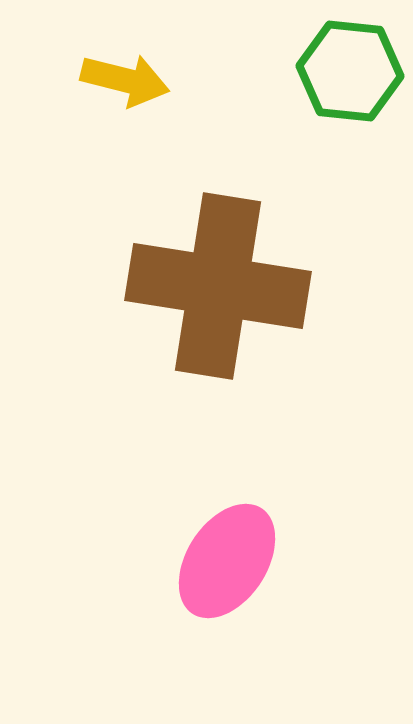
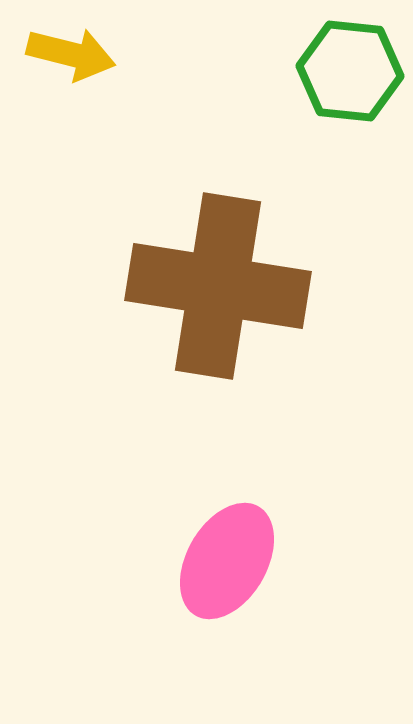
yellow arrow: moved 54 px left, 26 px up
pink ellipse: rotated 3 degrees counterclockwise
